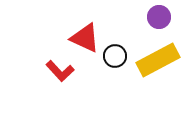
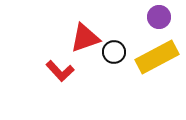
red triangle: rotated 44 degrees counterclockwise
black circle: moved 1 px left, 4 px up
yellow rectangle: moved 1 px left, 3 px up
